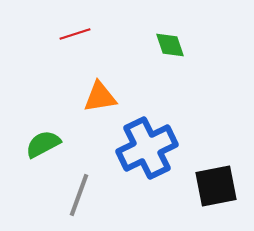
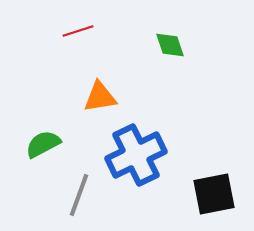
red line: moved 3 px right, 3 px up
blue cross: moved 11 px left, 7 px down
black square: moved 2 px left, 8 px down
